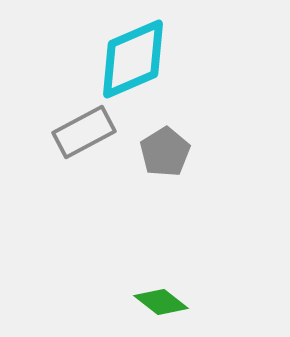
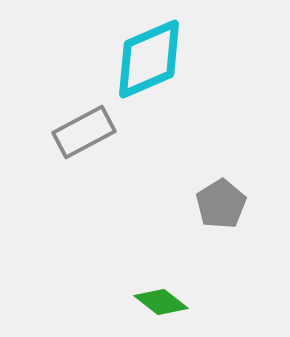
cyan diamond: moved 16 px right
gray pentagon: moved 56 px right, 52 px down
